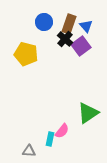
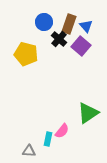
black cross: moved 6 px left
purple square: rotated 12 degrees counterclockwise
cyan rectangle: moved 2 px left
